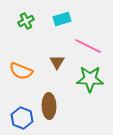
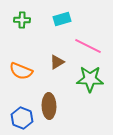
green cross: moved 4 px left, 1 px up; rotated 28 degrees clockwise
brown triangle: rotated 28 degrees clockwise
